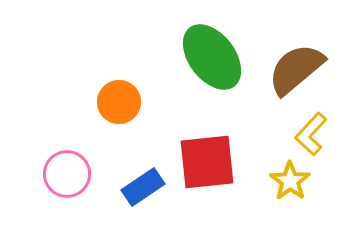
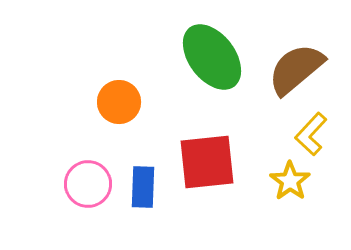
pink circle: moved 21 px right, 10 px down
blue rectangle: rotated 54 degrees counterclockwise
